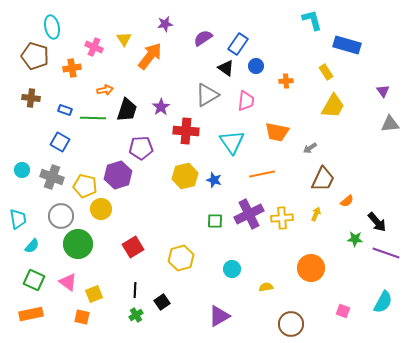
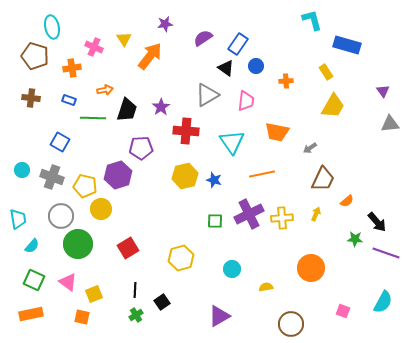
blue rectangle at (65, 110): moved 4 px right, 10 px up
red square at (133, 247): moved 5 px left, 1 px down
